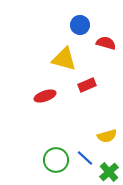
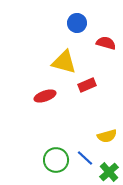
blue circle: moved 3 px left, 2 px up
yellow triangle: moved 3 px down
